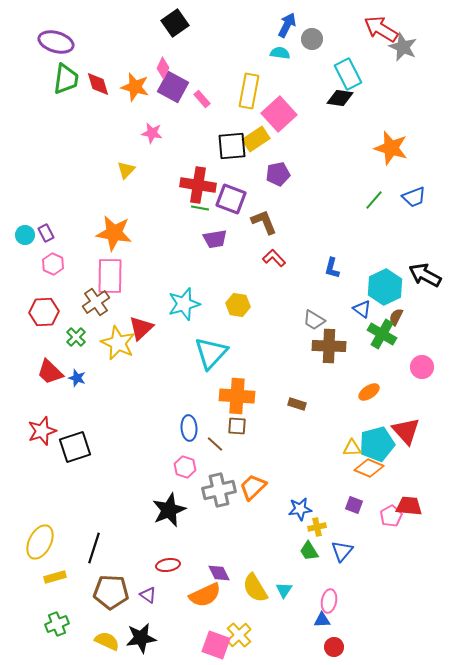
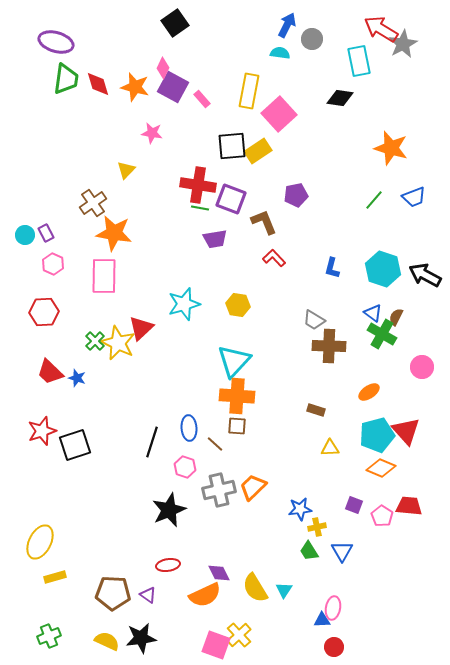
gray star at (403, 47): moved 3 px up; rotated 20 degrees clockwise
cyan rectangle at (348, 74): moved 11 px right, 13 px up; rotated 16 degrees clockwise
yellow rectangle at (256, 139): moved 2 px right, 12 px down
purple pentagon at (278, 174): moved 18 px right, 21 px down
pink rectangle at (110, 276): moved 6 px left
cyan hexagon at (385, 287): moved 2 px left, 18 px up; rotated 16 degrees counterclockwise
brown cross at (96, 302): moved 3 px left, 99 px up
blue triangle at (362, 309): moved 11 px right, 4 px down
green cross at (76, 337): moved 19 px right, 4 px down
cyan triangle at (211, 353): moved 23 px right, 8 px down
brown rectangle at (297, 404): moved 19 px right, 6 px down
cyan pentagon at (377, 444): moved 9 px up
black square at (75, 447): moved 2 px up
yellow triangle at (352, 448): moved 22 px left
orange diamond at (369, 468): moved 12 px right
pink pentagon at (391, 516): moved 9 px left; rotated 10 degrees counterclockwise
black line at (94, 548): moved 58 px right, 106 px up
blue triangle at (342, 551): rotated 10 degrees counterclockwise
brown pentagon at (111, 592): moved 2 px right, 1 px down
pink ellipse at (329, 601): moved 4 px right, 7 px down
green cross at (57, 624): moved 8 px left, 12 px down
